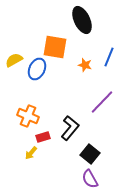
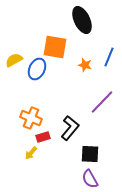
orange cross: moved 3 px right, 2 px down
black square: rotated 36 degrees counterclockwise
